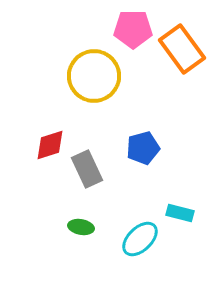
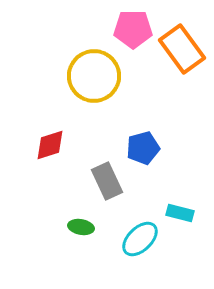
gray rectangle: moved 20 px right, 12 px down
